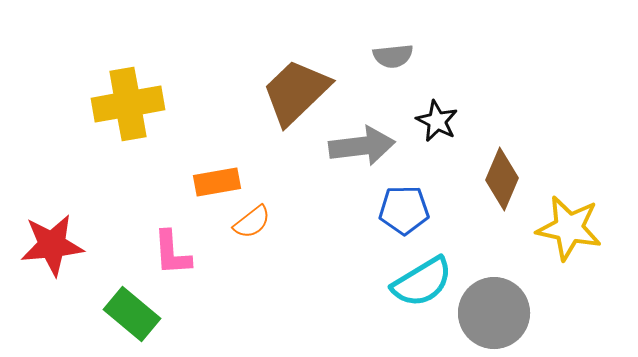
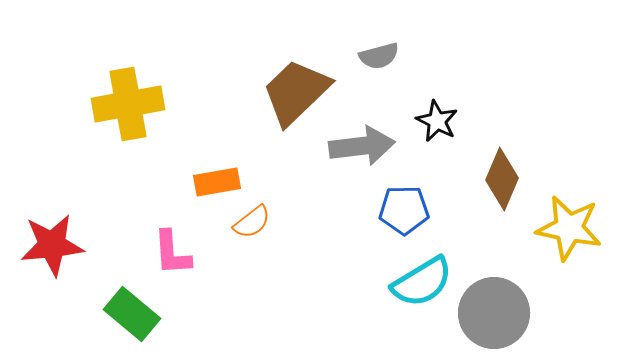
gray semicircle: moved 14 px left; rotated 9 degrees counterclockwise
